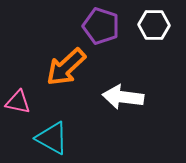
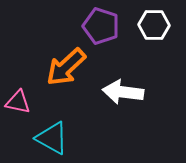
white arrow: moved 5 px up
